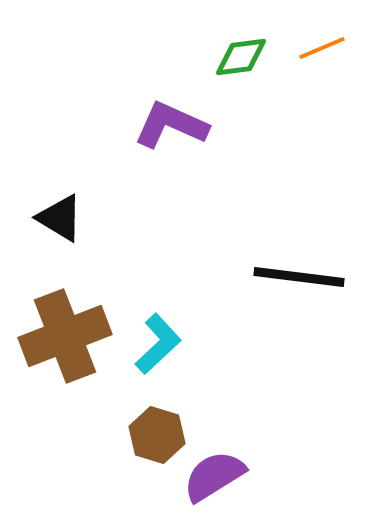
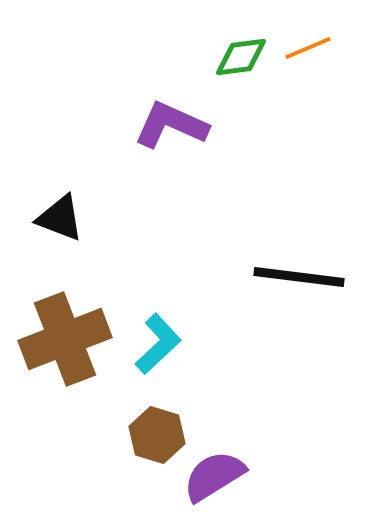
orange line: moved 14 px left
black triangle: rotated 10 degrees counterclockwise
brown cross: moved 3 px down
